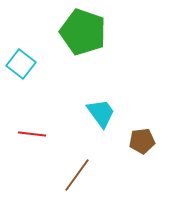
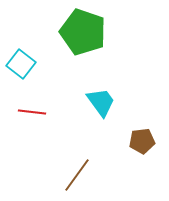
cyan trapezoid: moved 11 px up
red line: moved 22 px up
